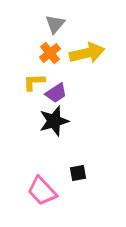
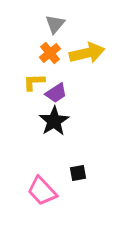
black star: rotated 16 degrees counterclockwise
